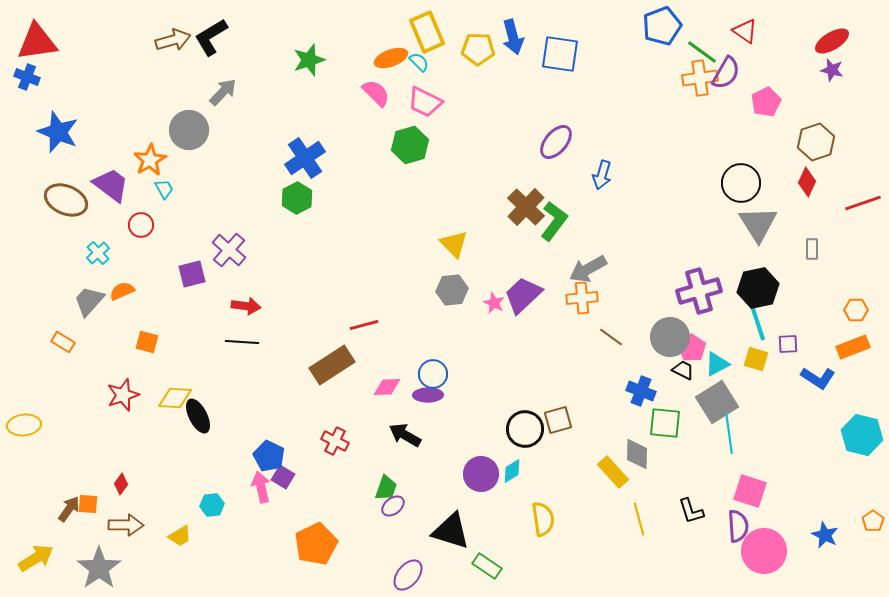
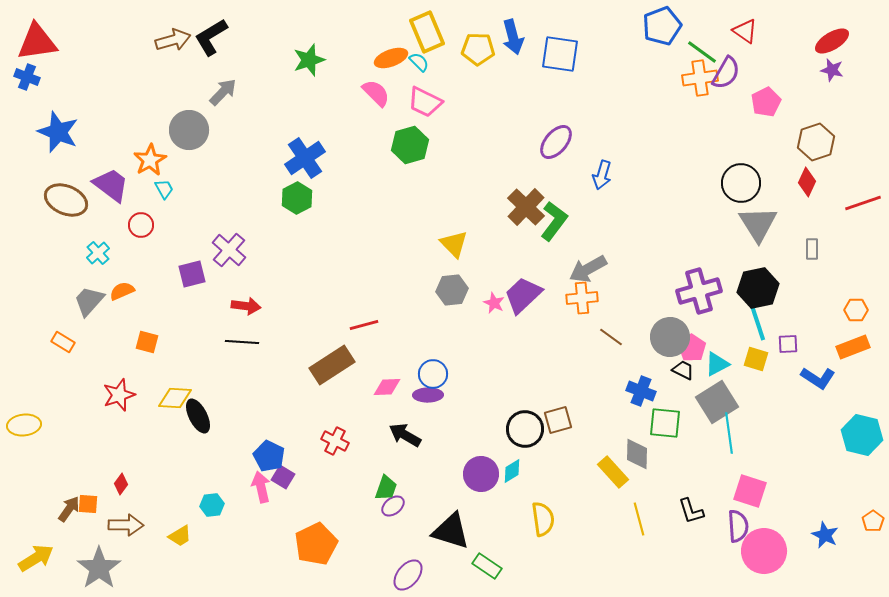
red star at (123, 395): moved 4 px left
